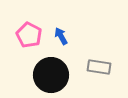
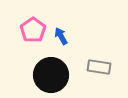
pink pentagon: moved 4 px right, 5 px up; rotated 10 degrees clockwise
